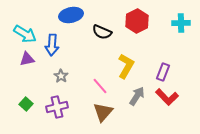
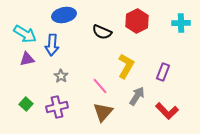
blue ellipse: moved 7 px left
red L-shape: moved 14 px down
